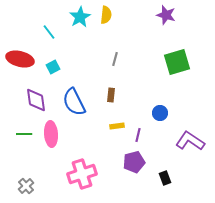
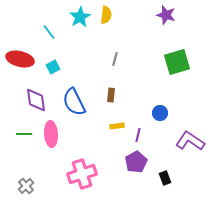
purple pentagon: moved 2 px right; rotated 15 degrees counterclockwise
